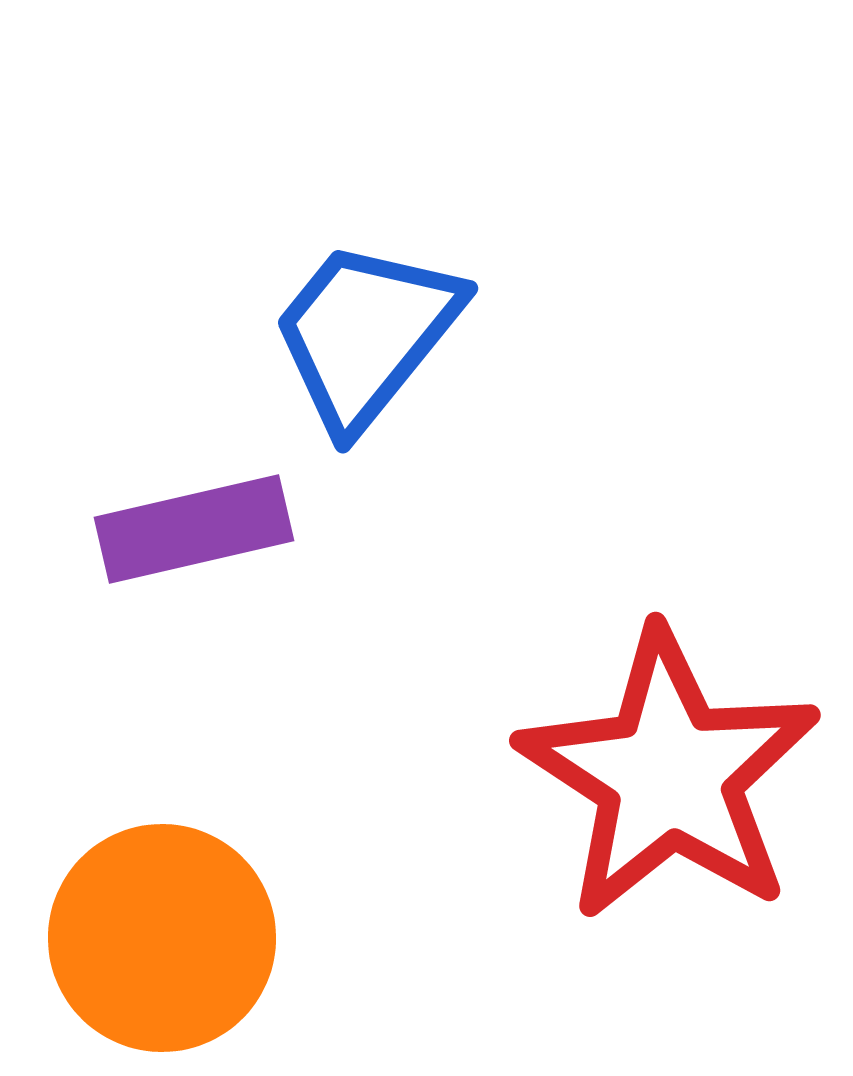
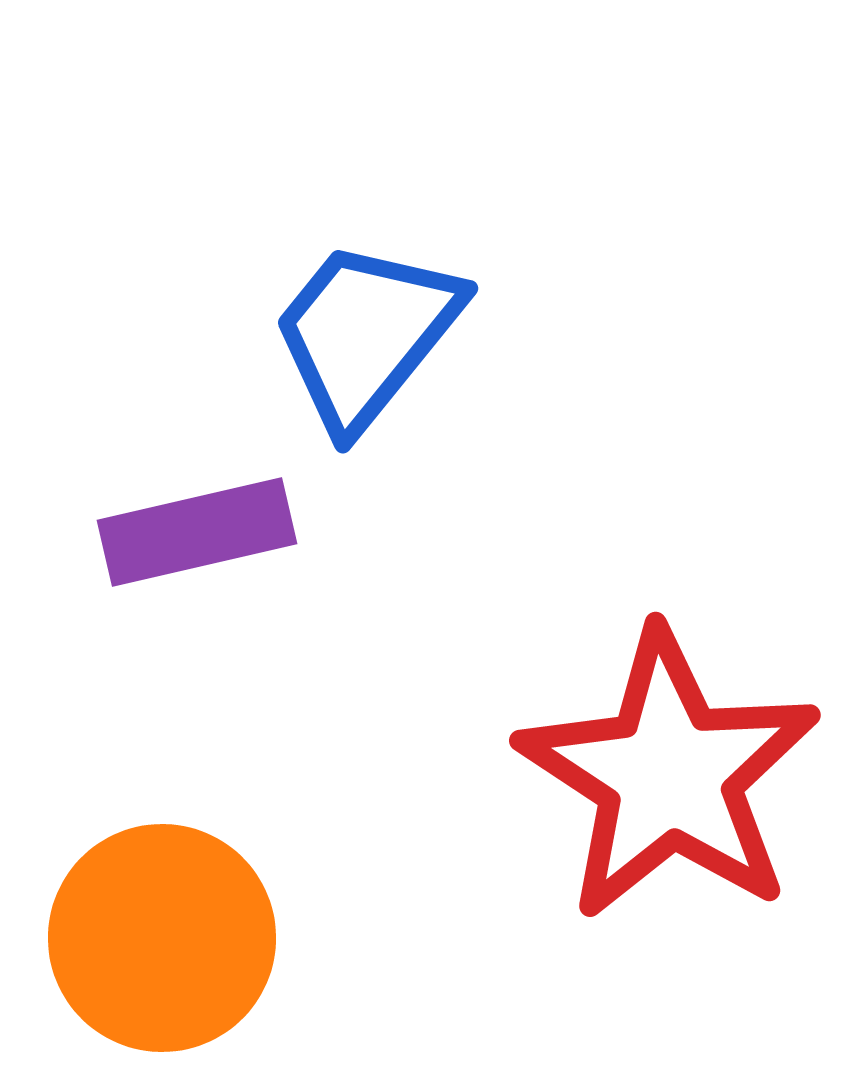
purple rectangle: moved 3 px right, 3 px down
